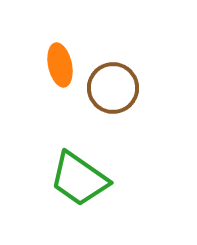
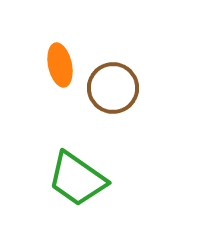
green trapezoid: moved 2 px left
